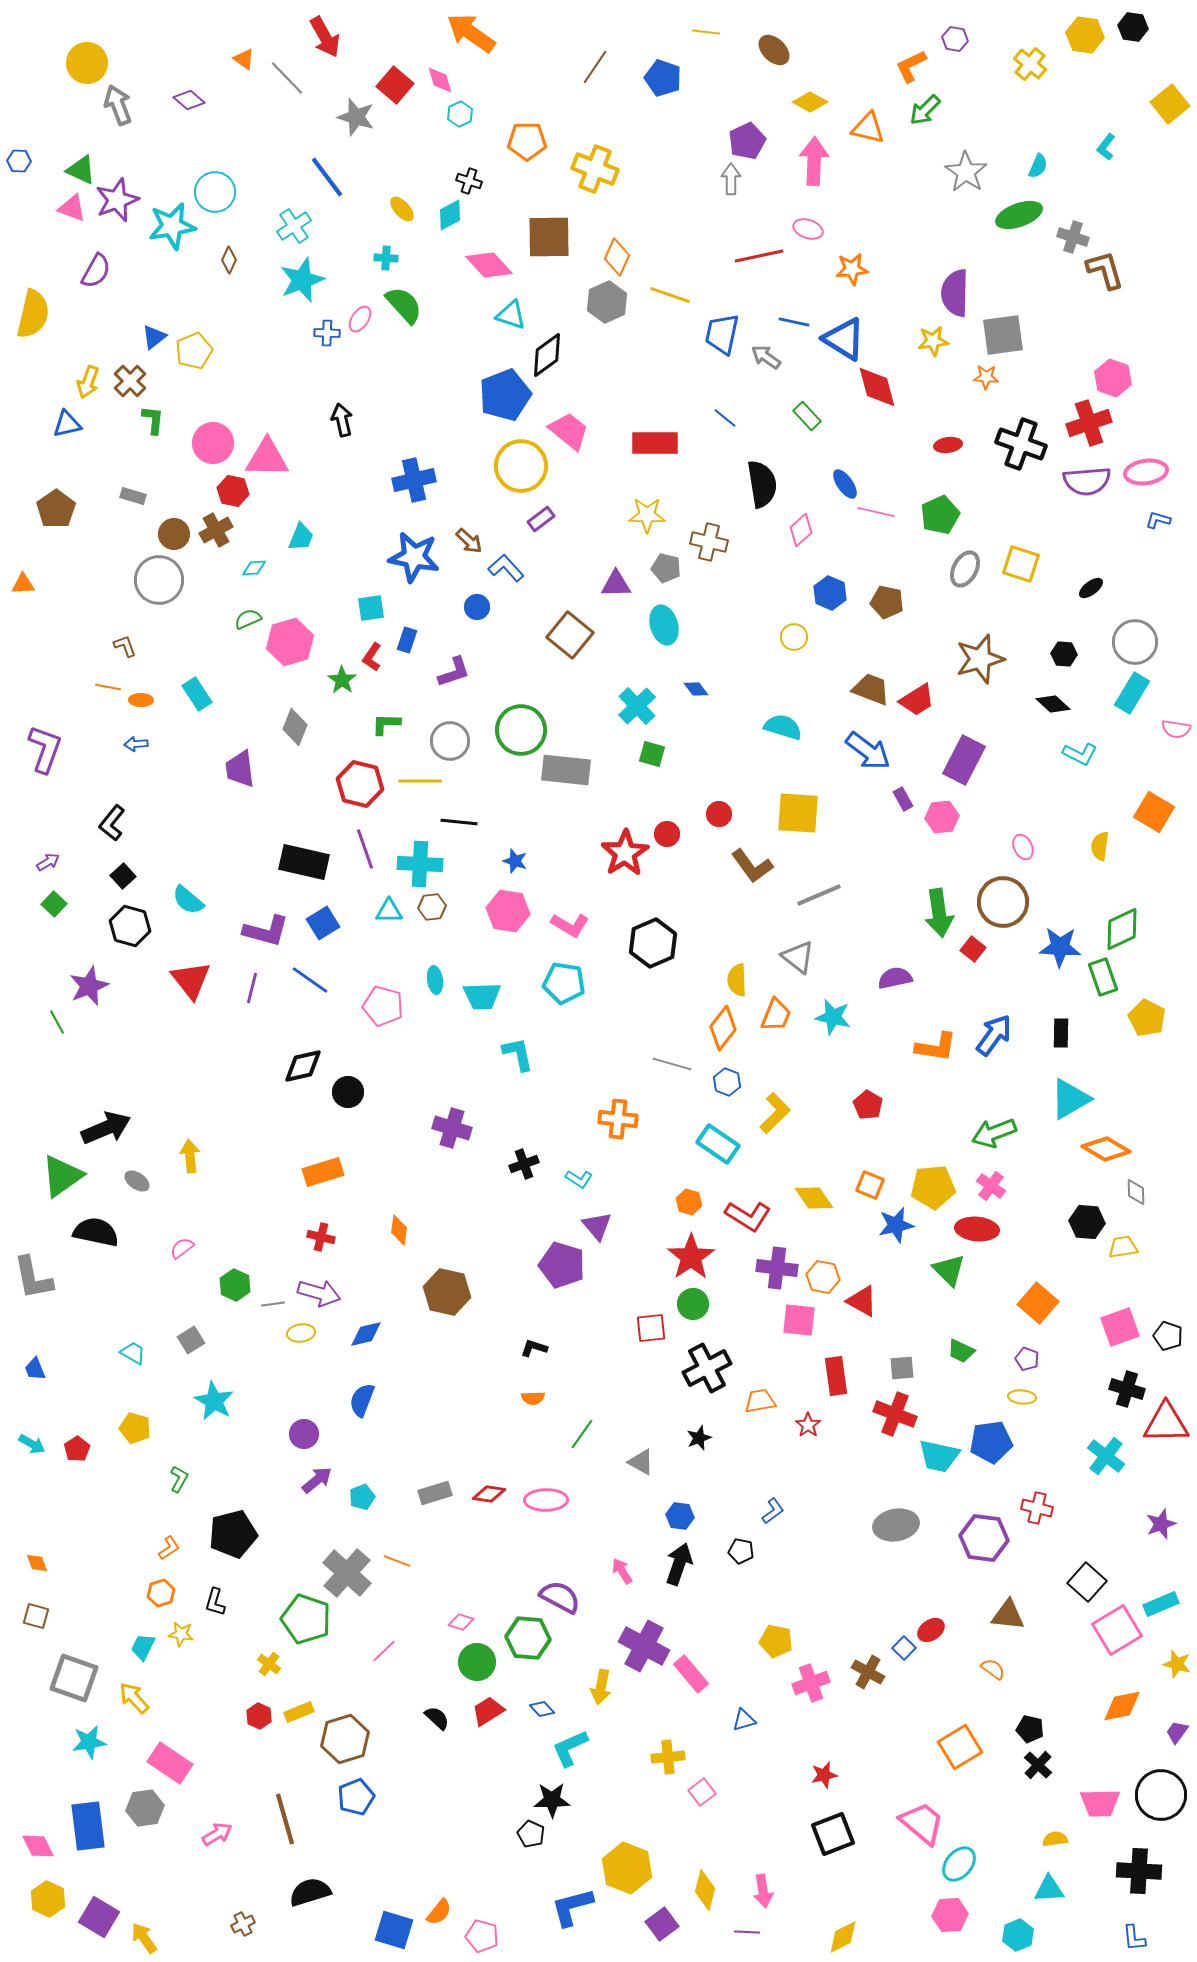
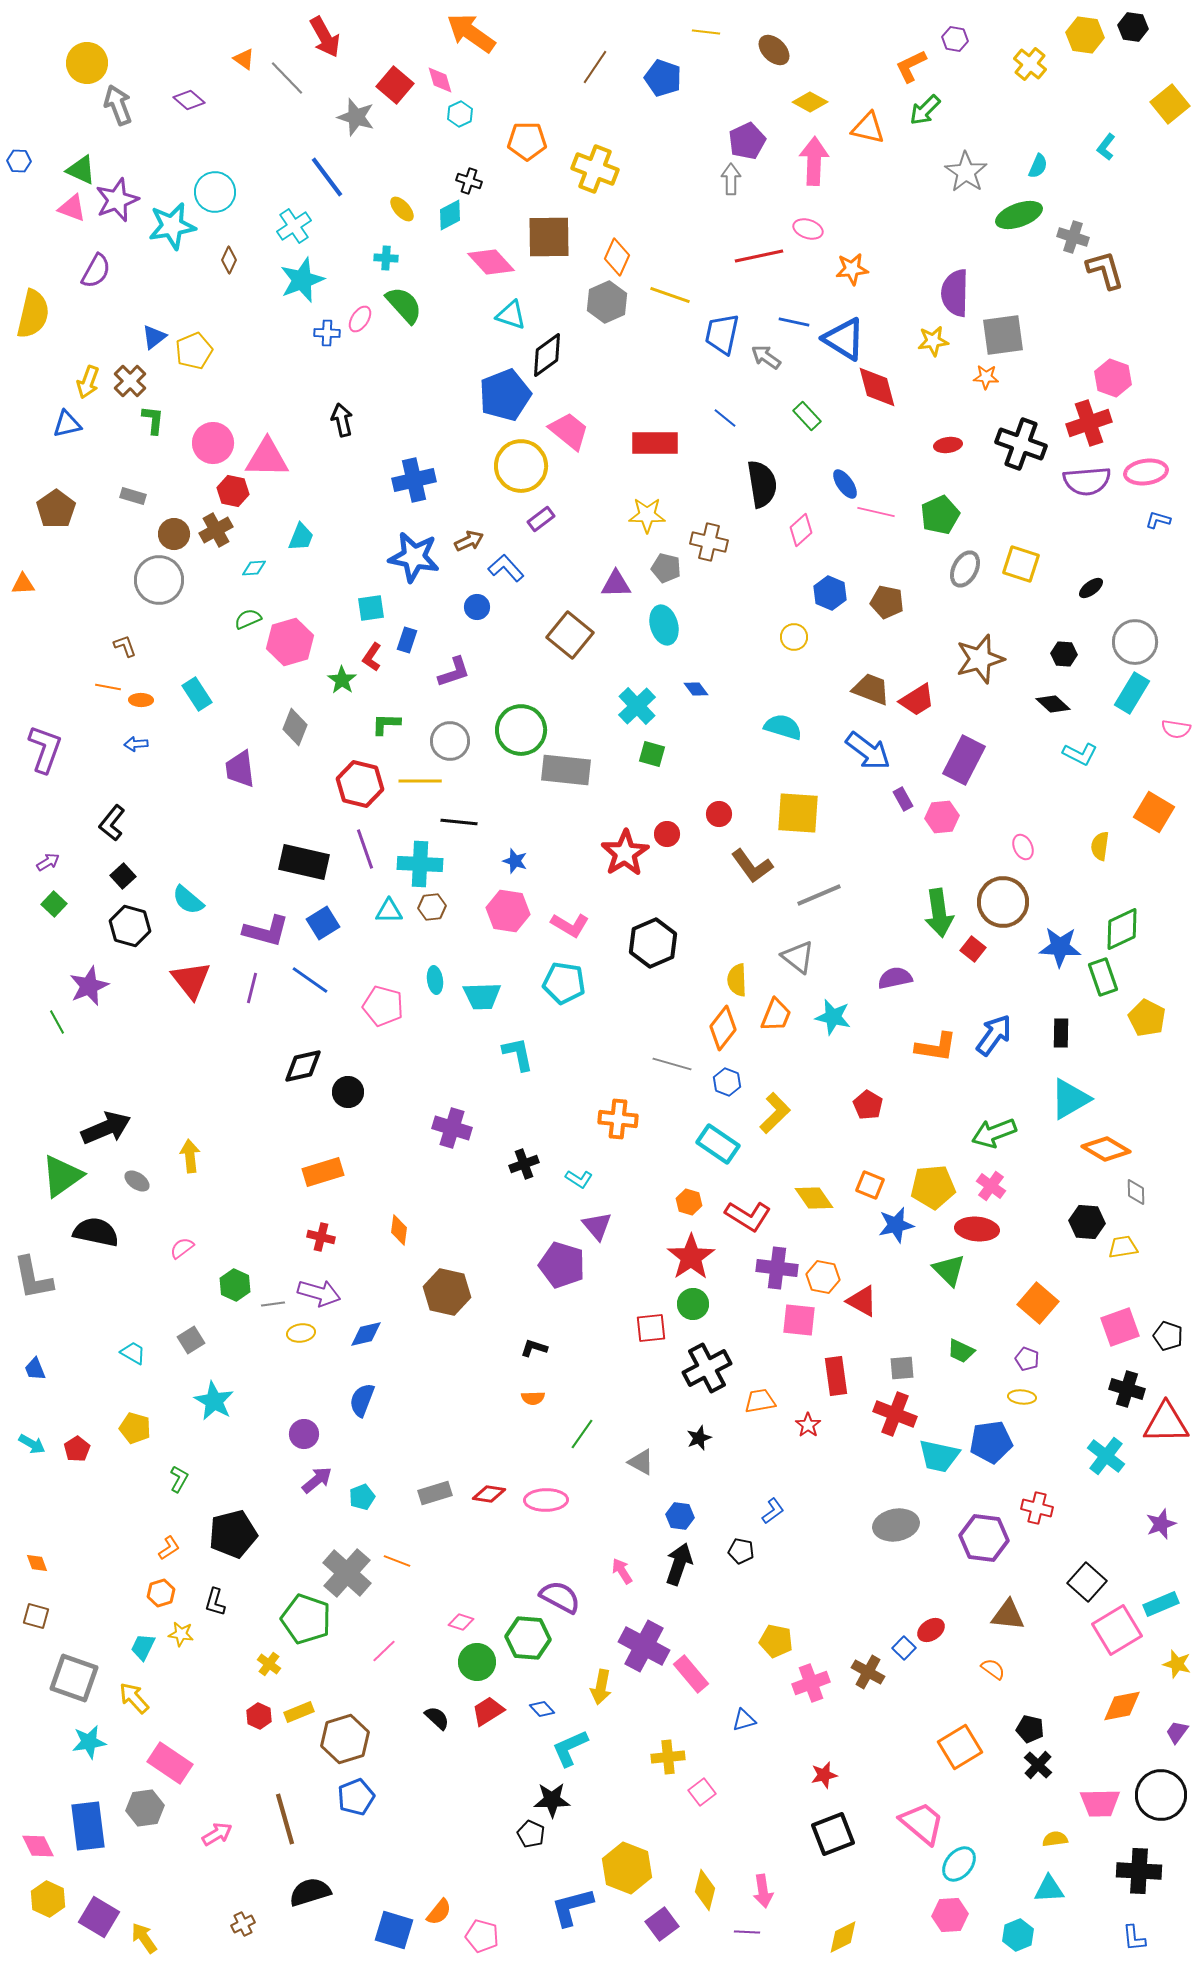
pink diamond at (489, 265): moved 2 px right, 3 px up
brown arrow at (469, 541): rotated 68 degrees counterclockwise
